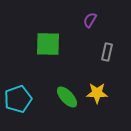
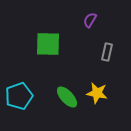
yellow star: rotated 10 degrees clockwise
cyan pentagon: moved 1 px right, 3 px up
